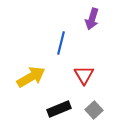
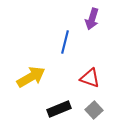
blue line: moved 4 px right, 1 px up
red triangle: moved 6 px right, 3 px down; rotated 40 degrees counterclockwise
